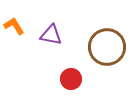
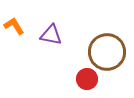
brown circle: moved 5 px down
red circle: moved 16 px right
